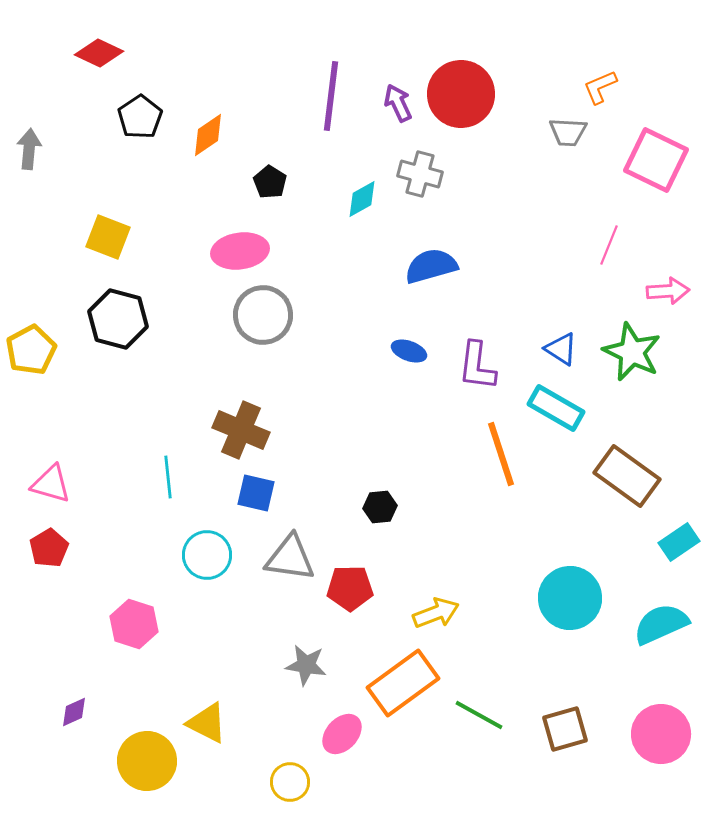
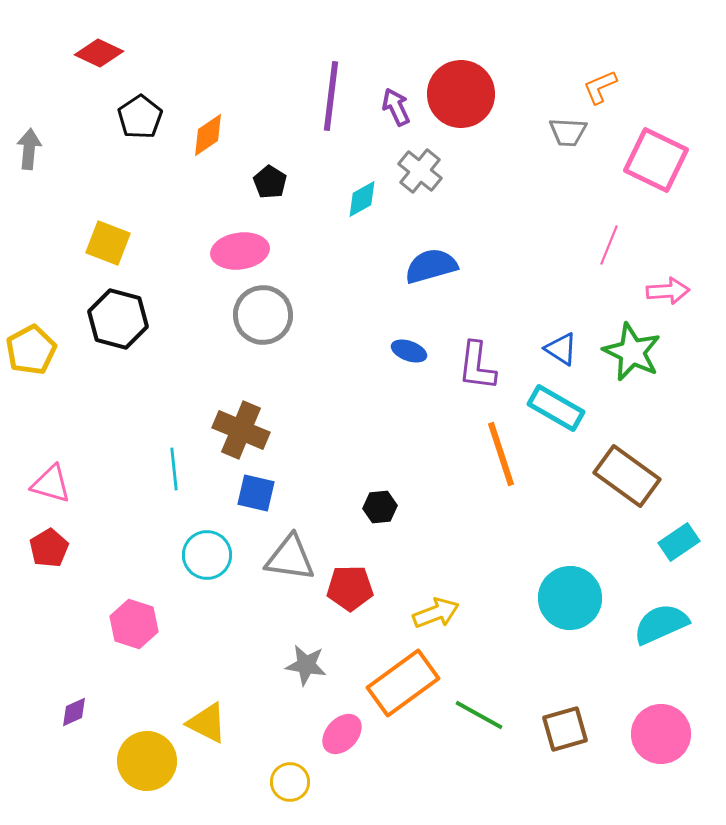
purple arrow at (398, 103): moved 2 px left, 4 px down
gray cross at (420, 174): moved 3 px up; rotated 24 degrees clockwise
yellow square at (108, 237): moved 6 px down
cyan line at (168, 477): moved 6 px right, 8 px up
